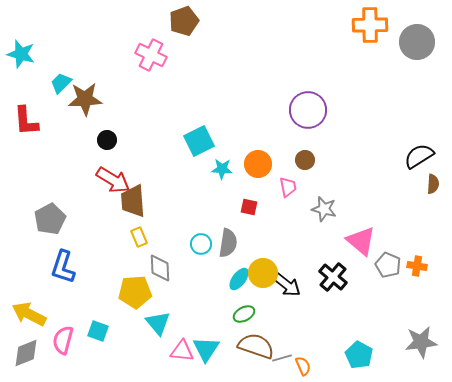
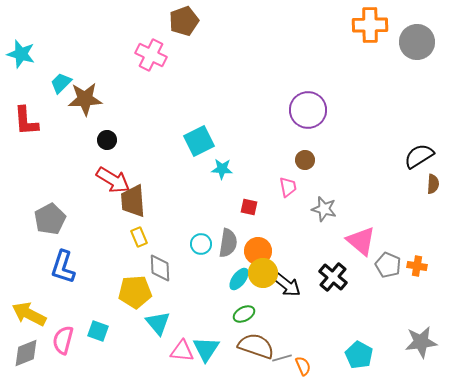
orange circle at (258, 164): moved 87 px down
